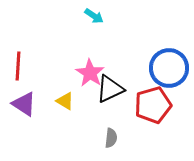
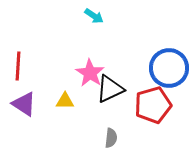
yellow triangle: rotated 30 degrees counterclockwise
